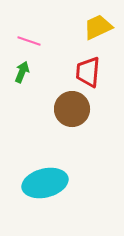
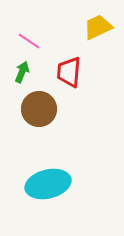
pink line: rotated 15 degrees clockwise
red trapezoid: moved 19 px left
brown circle: moved 33 px left
cyan ellipse: moved 3 px right, 1 px down
